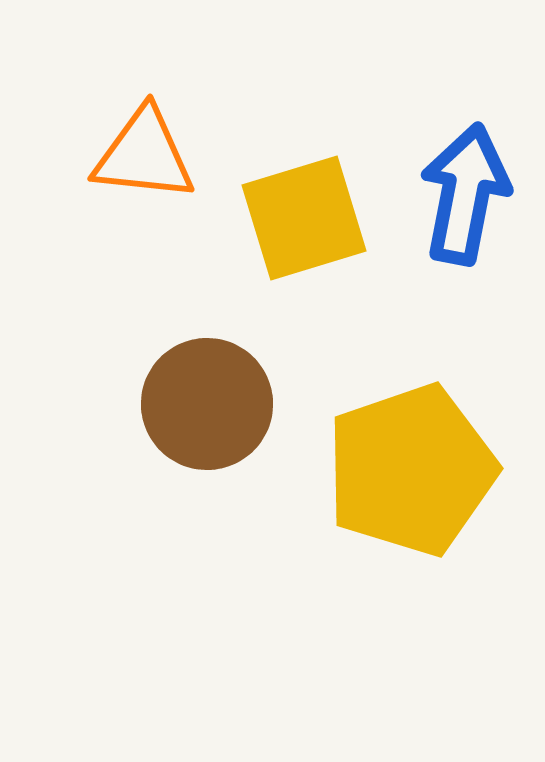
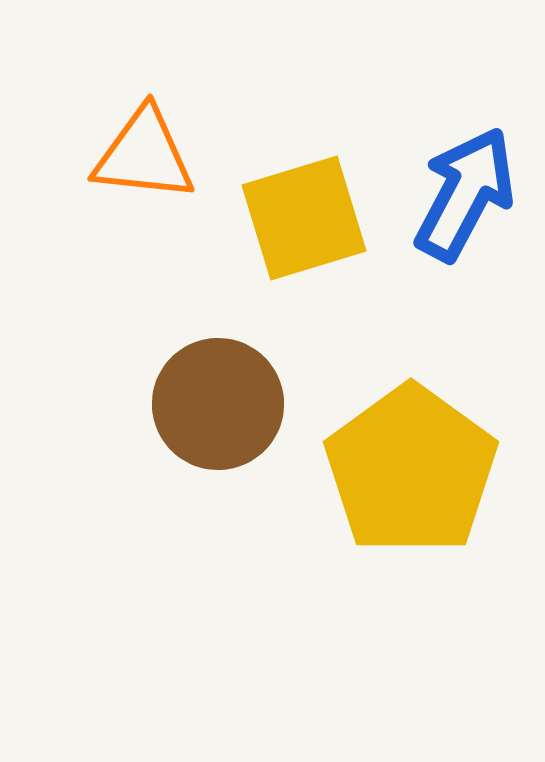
blue arrow: rotated 17 degrees clockwise
brown circle: moved 11 px right
yellow pentagon: rotated 17 degrees counterclockwise
